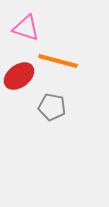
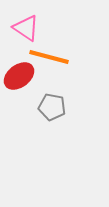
pink triangle: rotated 16 degrees clockwise
orange line: moved 9 px left, 4 px up
